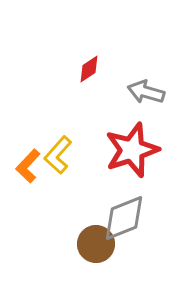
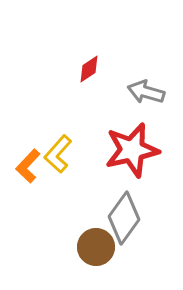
red star: rotated 6 degrees clockwise
yellow L-shape: moved 1 px up
gray diamond: rotated 33 degrees counterclockwise
brown circle: moved 3 px down
